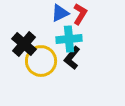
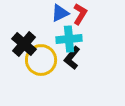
yellow circle: moved 1 px up
